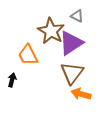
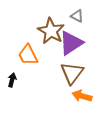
orange arrow: moved 1 px right, 2 px down
